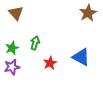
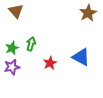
brown triangle: moved 2 px up
green arrow: moved 4 px left, 1 px down
